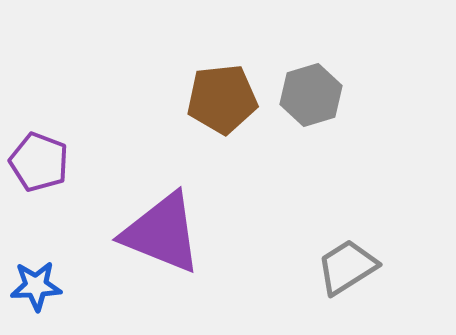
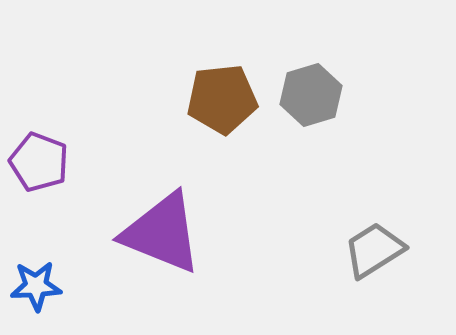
gray trapezoid: moved 27 px right, 17 px up
